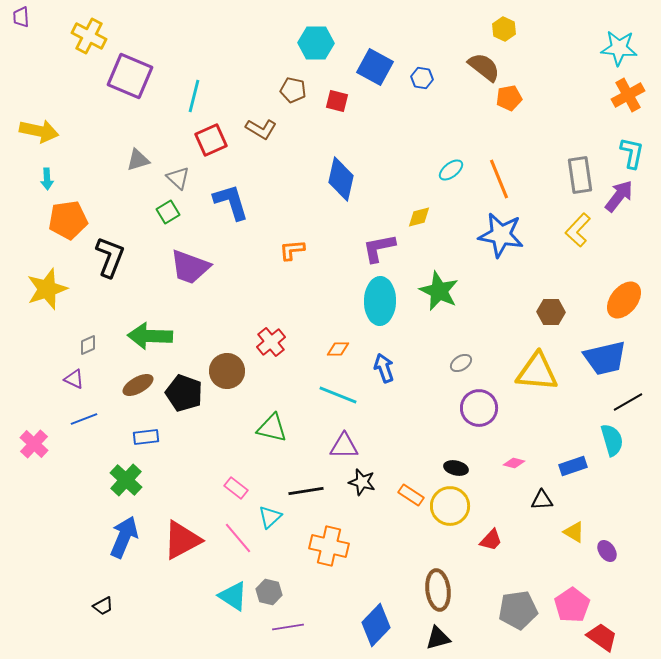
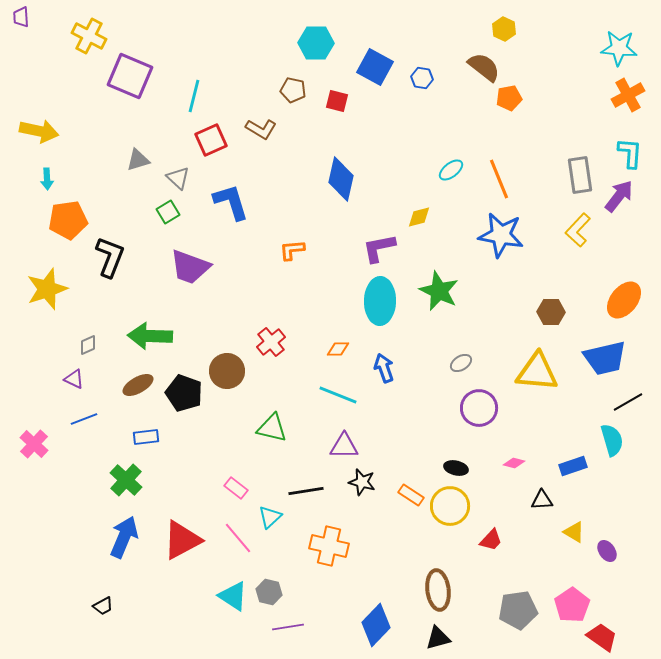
cyan L-shape at (632, 153): moved 2 px left; rotated 8 degrees counterclockwise
